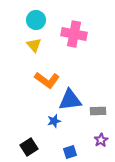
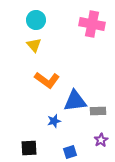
pink cross: moved 18 px right, 10 px up
blue triangle: moved 5 px right, 1 px down
black square: moved 1 px down; rotated 30 degrees clockwise
